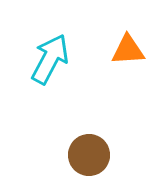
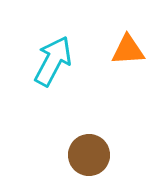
cyan arrow: moved 3 px right, 2 px down
